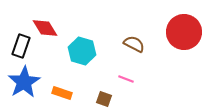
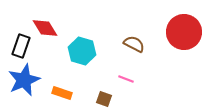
blue star: moved 2 px up; rotated 8 degrees clockwise
